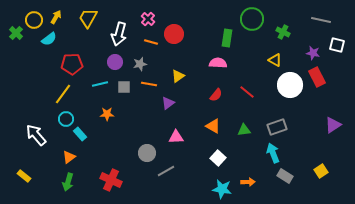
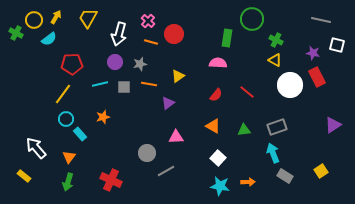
pink cross at (148, 19): moved 2 px down
green cross at (283, 32): moved 7 px left, 8 px down
green cross at (16, 33): rotated 16 degrees counterclockwise
orange star at (107, 114): moved 4 px left, 3 px down; rotated 16 degrees counterclockwise
white arrow at (36, 135): moved 13 px down
orange triangle at (69, 157): rotated 16 degrees counterclockwise
cyan star at (222, 189): moved 2 px left, 3 px up
